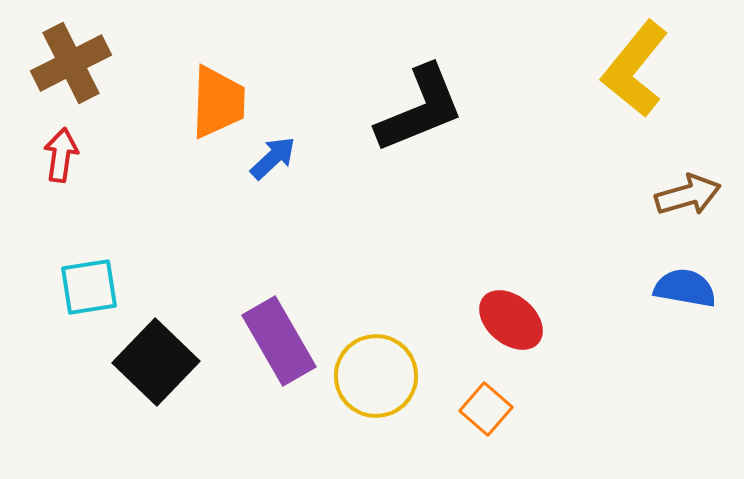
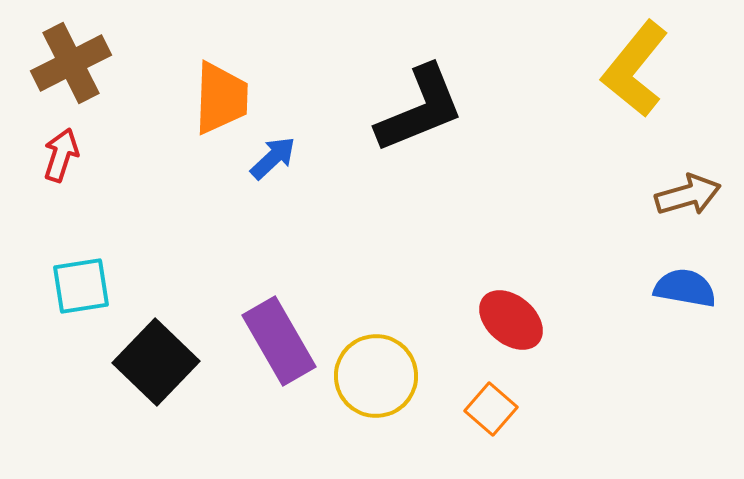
orange trapezoid: moved 3 px right, 4 px up
red arrow: rotated 10 degrees clockwise
cyan square: moved 8 px left, 1 px up
orange square: moved 5 px right
